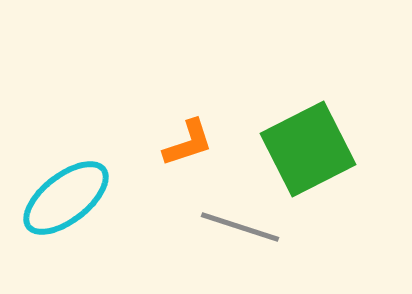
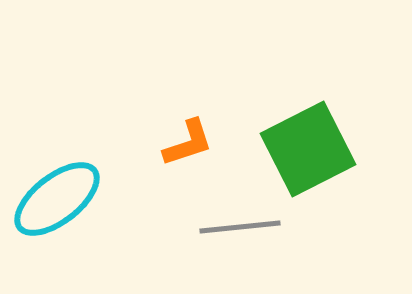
cyan ellipse: moved 9 px left, 1 px down
gray line: rotated 24 degrees counterclockwise
